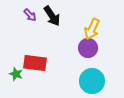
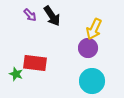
yellow arrow: moved 2 px right
